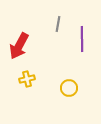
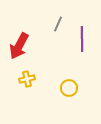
gray line: rotated 14 degrees clockwise
